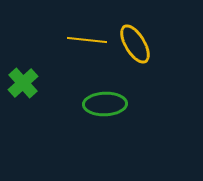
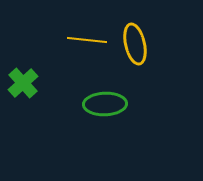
yellow ellipse: rotated 18 degrees clockwise
